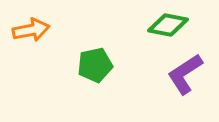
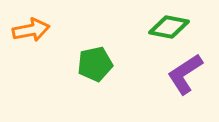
green diamond: moved 1 px right, 2 px down
green pentagon: moved 1 px up
